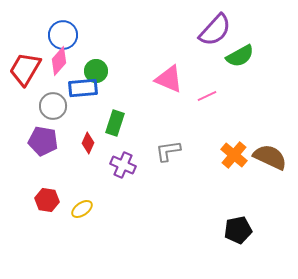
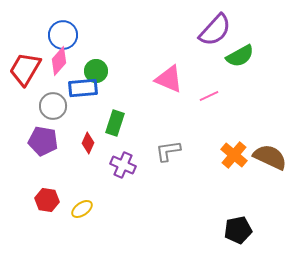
pink line: moved 2 px right
